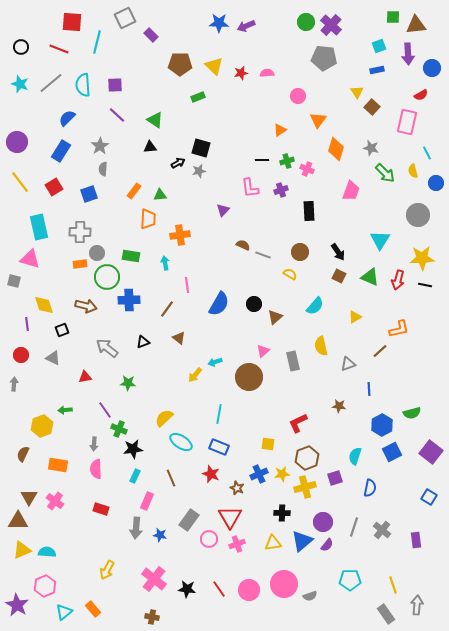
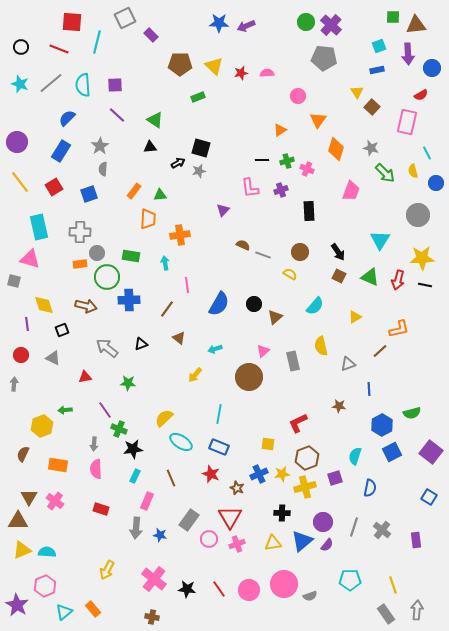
black triangle at (143, 342): moved 2 px left, 2 px down
cyan arrow at (215, 362): moved 13 px up
gray arrow at (417, 605): moved 5 px down
